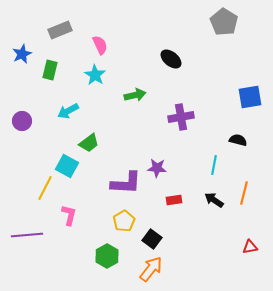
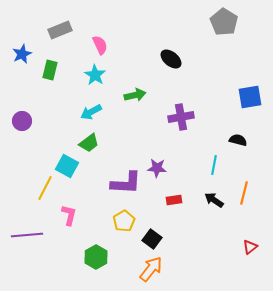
cyan arrow: moved 23 px right, 1 px down
red triangle: rotated 28 degrees counterclockwise
green hexagon: moved 11 px left, 1 px down
